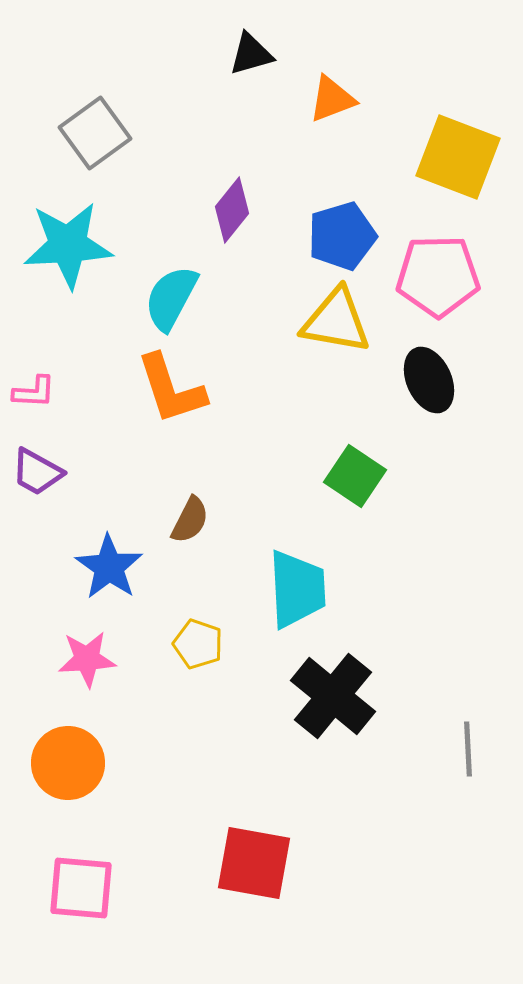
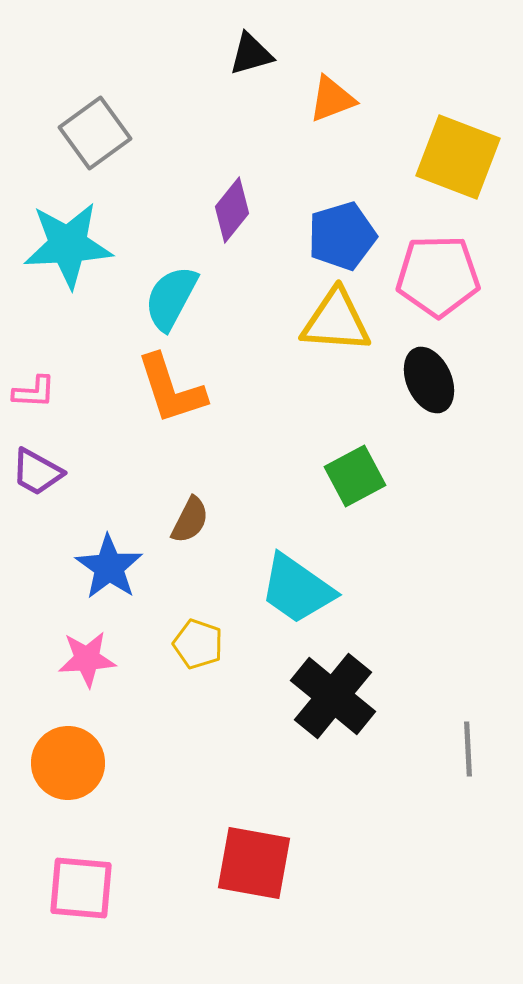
yellow triangle: rotated 6 degrees counterclockwise
green square: rotated 28 degrees clockwise
cyan trapezoid: rotated 128 degrees clockwise
